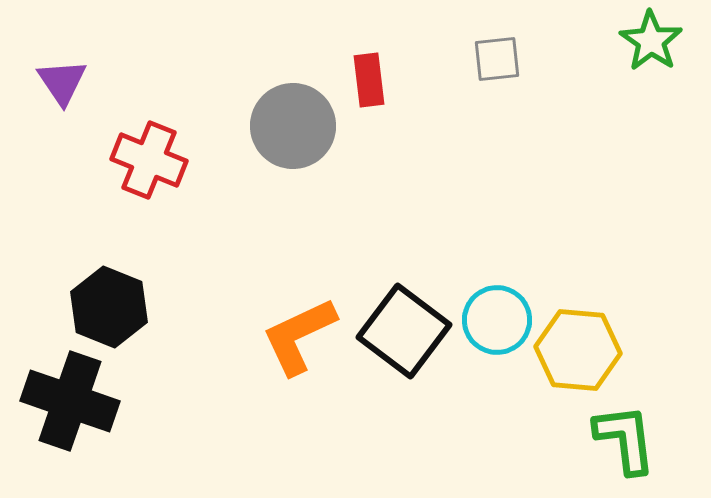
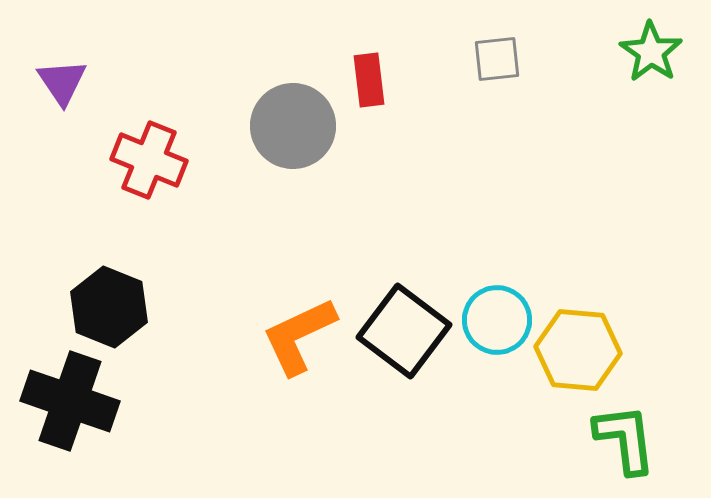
green star: moved 11 px down
